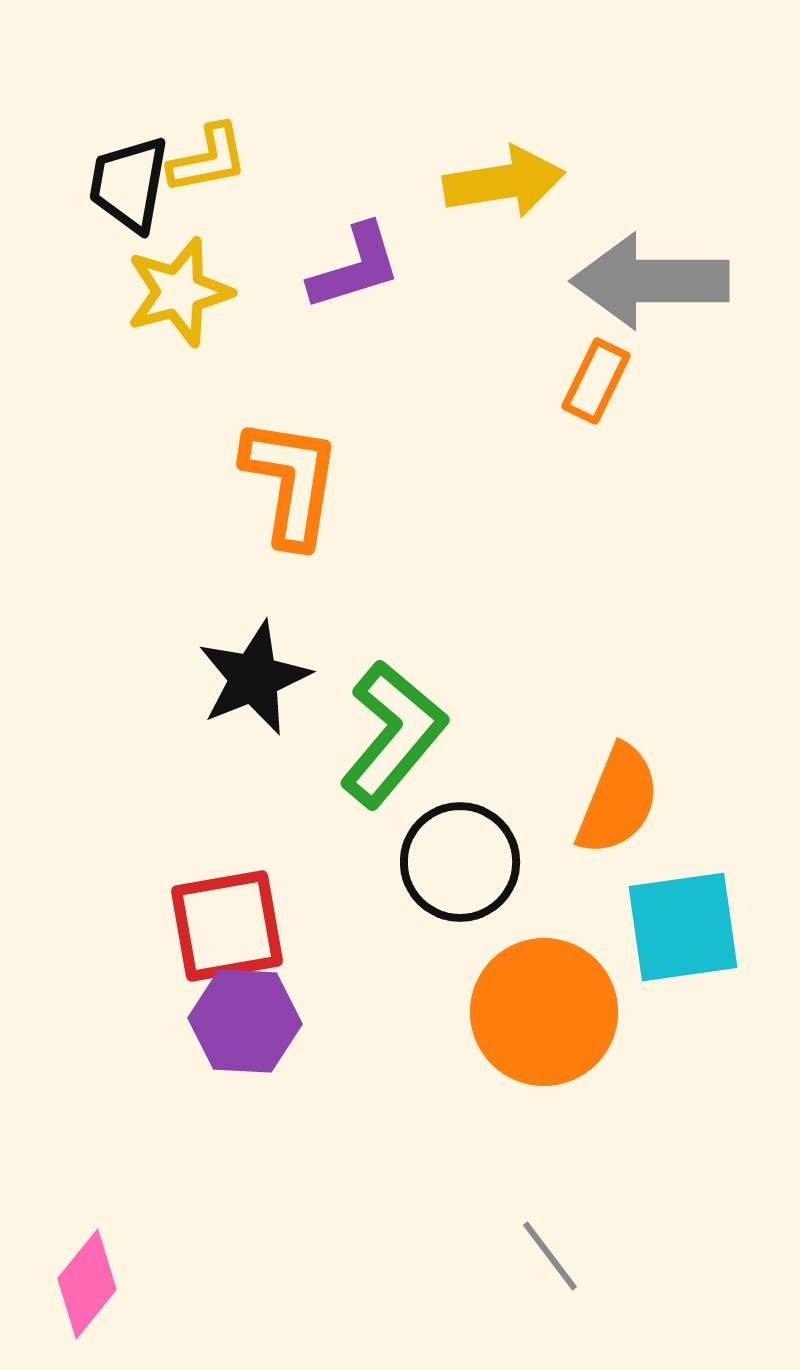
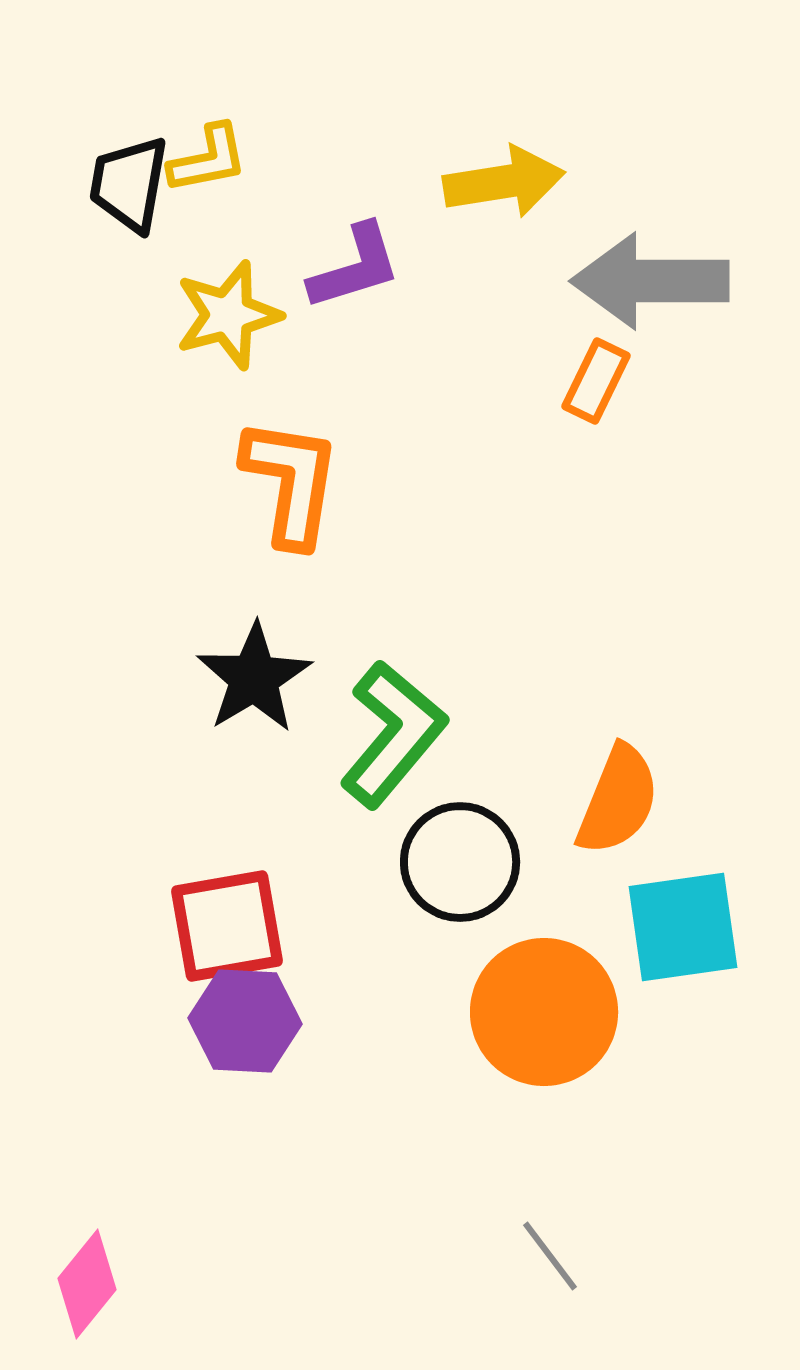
yellow star: moved 49 px right, 23 px down
black star: rotated 9 degrees counterclockwise
